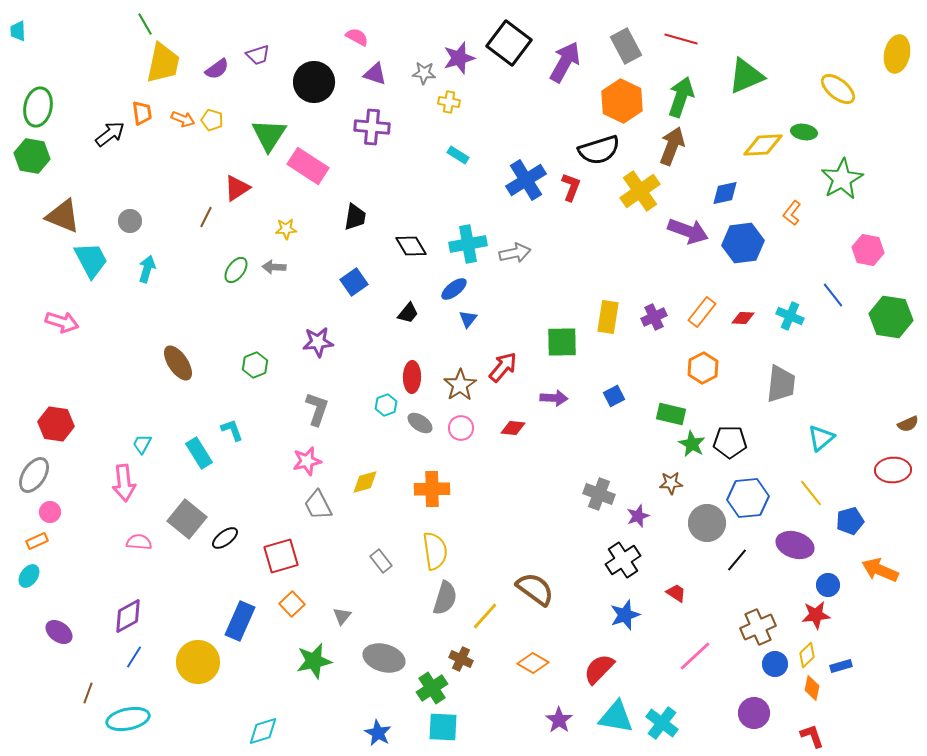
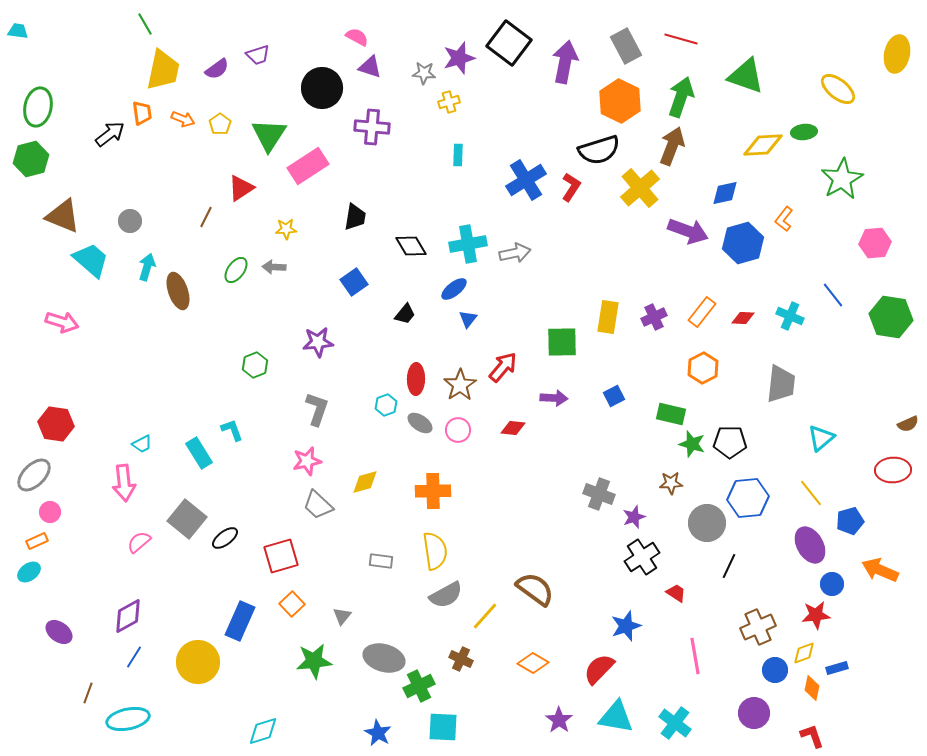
cyan trapezoid at (18, 31): rotated 100 degrees clockwise
purple arrow at (565, 62): rotated 18 degrees counterclockwise
yellow trapezoid at (163, 63): moved 7 px down
purple triangle at (375, 74): moved 5 px left, 7 px up
green triangle at (746, 76): rotated 42 degrees clockwise
black circle at (314, 82): moved 8 px right, 6 px down
orange hexagon at (622, 101): moved 2 px left
yellow cross at (449, 102): rotated 25 degrees counterclockwise
yellow pentagon at (212, 120): moved 8 px right, 4 px down; rotated 20 degrees clockwise
green ellipse at (804, 132): rotated 15 degrees counterclockwise
cyan rectangle at (458, 155): rotated 60 degrees clockwise
green hexagon at (32, 156): moved 1 px left, 3 px down; rotated 24 degrees counterclockwise
pink rectangle at (308, 166): rotated 66 degrees counterclockwise
red L-shape at (571, 187): rotated 12 degrees clockwise
red triangle at (237, 188): moved 4 px right
yellow cross at (640, 191): moved 3 px up; rotated 6 degrees counterclockwise
orange L-shape at (792, 213): moved 8 px left, 6 px down
blue hexagon at (743, 243): rotated 9 degrees counterclockwise
pink hexagon at (868, 250): moved 7 px right, 7 px up; rotated 16 degrees counterclockwise
cyan trapezoid at (91, 260): rotated 21 degrees counterclockwise
cyan arrow at (147, 269): moved 2 px up
black trapezoid at (408, 313): moved 3 px left, 1 px down
brown ellipse at (178, 363): moved 72 px up; rotated 15 degrees clockwise
red ellipse at (412, 377): moved 4 px right, 2 px down
pink circle at (461, 428): moved 3 px left, 2 px down
cyan trapezoid at (142, 444): rotated 145 degrees counterclockwise
green star at (692, 444): rotated 12 degrees counterclockwise
gray ellipse at (34, 475): rotated 12 degrees clockwise
orange cross at (432, 489): moved 1 px right, 2 px down
gray trapezoid at (318, 505): rotated 20 degrees counterclockwise
purple star at (638, 516): moved 4 px left, 1 px down
pink semicircle at (139, 542): rotated 45 degrees counterclockwise
purple ellipse at (795, 545): moved 15 px right; rotated 42 degrees clockwise
black cross at (623, 560): moved 19 px right, 3 px up
black line at (737, 560): moved 8 px left, 6 px down; rotated 15 degrees counterclockwise
gray rectangle at (381, 561): rotated 45 degrees counterclockwise
cyan ellipse at (29, 576): moved 4 px up; rotated 20 degrees clockwise
blue circle at (828, 585): moved 4 px right, 1 px up
gray semicircle at (445, 598): moved 1 px right, 3 px up; rotated 44 degrees clockwise
blue star at (625, 615): moved 1 px right, 11 px down
yellow diamond at (807, 655): moved 3 px left, 2 px up; rotated 25 degrees clockwise
pink line at (695, 656): rotated 57 degrees counterclockwise
green star at (314, 661): rotated 6 degrees clockwise
blue circle at (775, 664): moved 6 px down
blue rectangle at (841, 666): moved 4 px left, 2 px down
green cross at (432, 688): moved 13 px left, 2 px up; rotated 8 degrees clockwise
cyan cross at (662, 723): moved 13 px right
